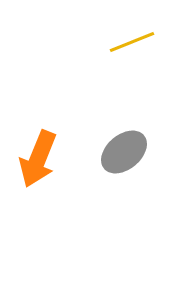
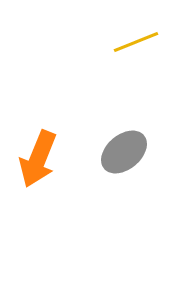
yellow line: moved 4 px right
